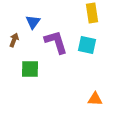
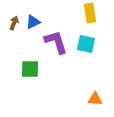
yellow rectangle: moved 2 px left
blue triangle: rotated 28 degrees clockwise
brown arrow: moved 17 px up
cyan square: moved 1 px left, 1 px up
